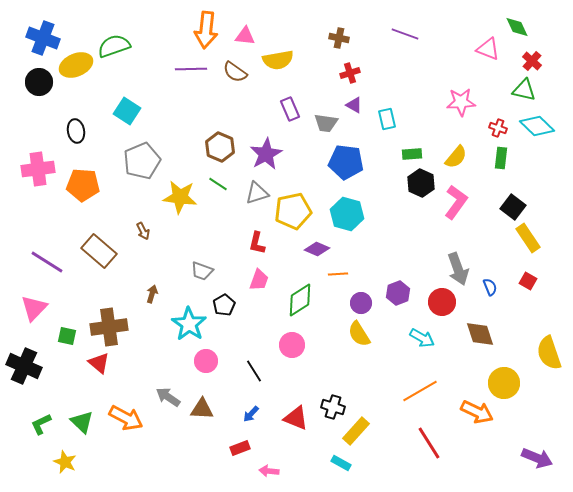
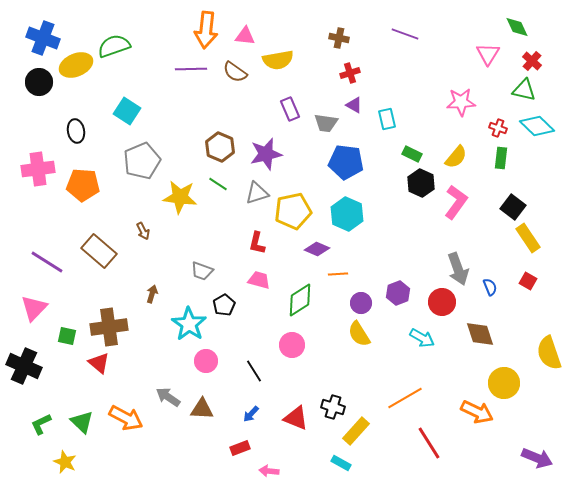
pink triangle at (488, 49): moved 5 px down; rotated 40 degrees clockwise
purple star at (266, 154): rotated 16 degrees clockwise
green rectangle at (412, 154): rotated 30 degrees clockwise
cyan hexagon at (347, 214): rotated 8 degrees clockwise
pink trapezoid at (259, 280): rotated 95 degrees counterclockwise
orange line at (420, 391): moved 15 px left, 7 px down
